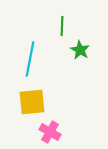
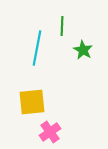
green star: moved 3 px right
cyan line: moved 7 px right, 11 px up
pink cross: rotated 25 degrees clockwise
